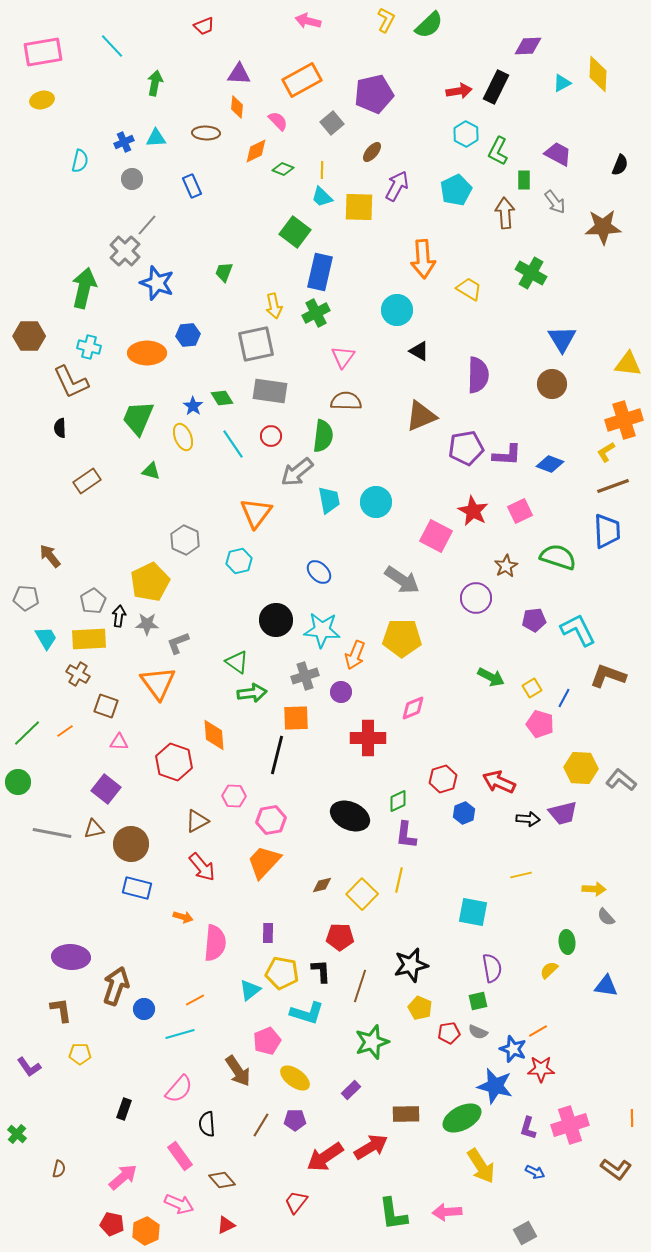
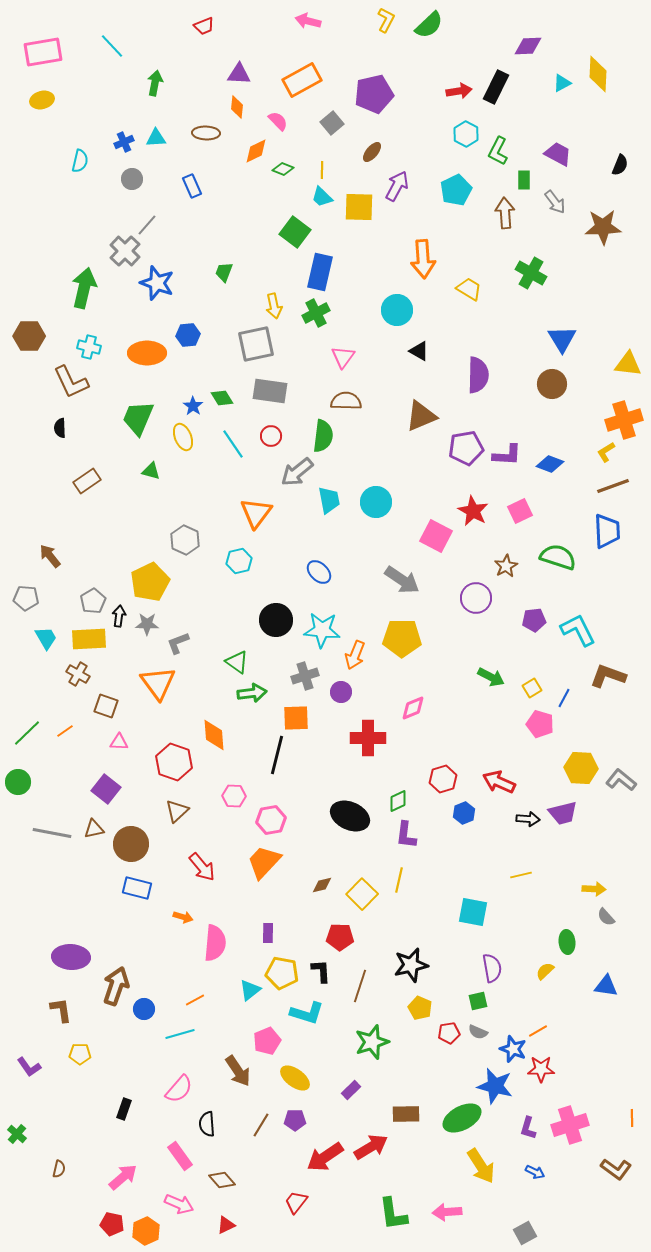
brown triangle at (197, 821): moved 20 px left, 10 px up; rotated 15 degrees counterclockwise
yellow semicircle at (549, 970): moved 4 px left, 1 px down
